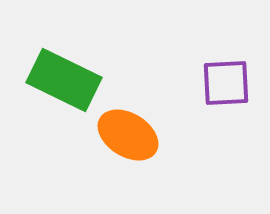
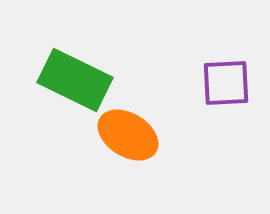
green rectangle: moved 11 px right
